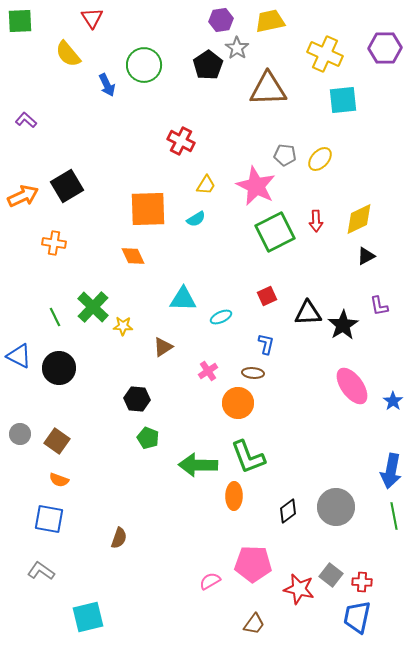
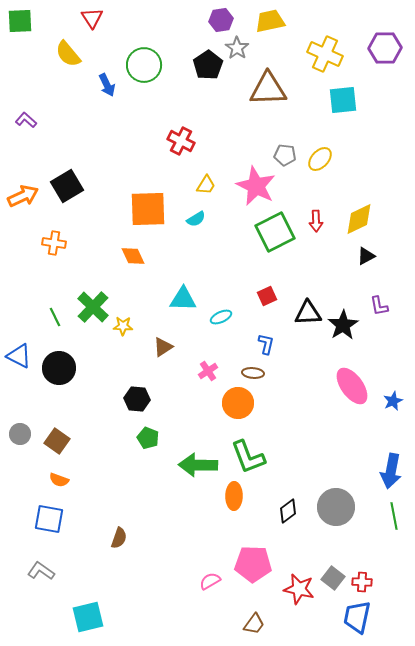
blue star at (393, 401): rotated 12 degrees clockwise
gray square at (331, 575): moved 2 px right, 3 px down
